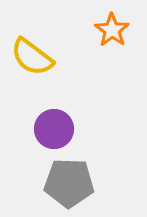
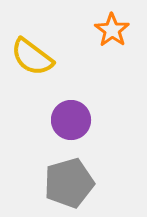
purple circle: moved 17 px right, 9 px up
gray pentagon: rotated 18 degrees counterclockwise
